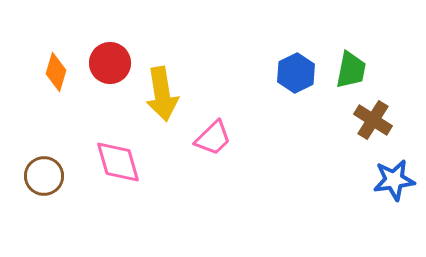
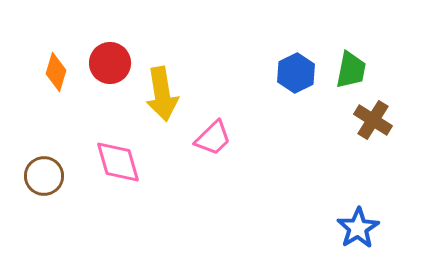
blue star: moved 36 px left, 48 px down; rotated 24 degrees counterclockwise
